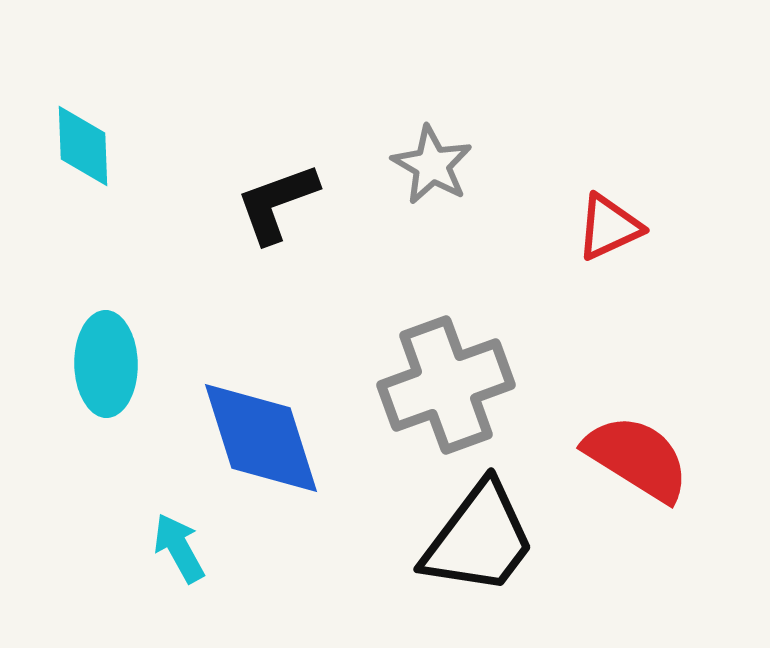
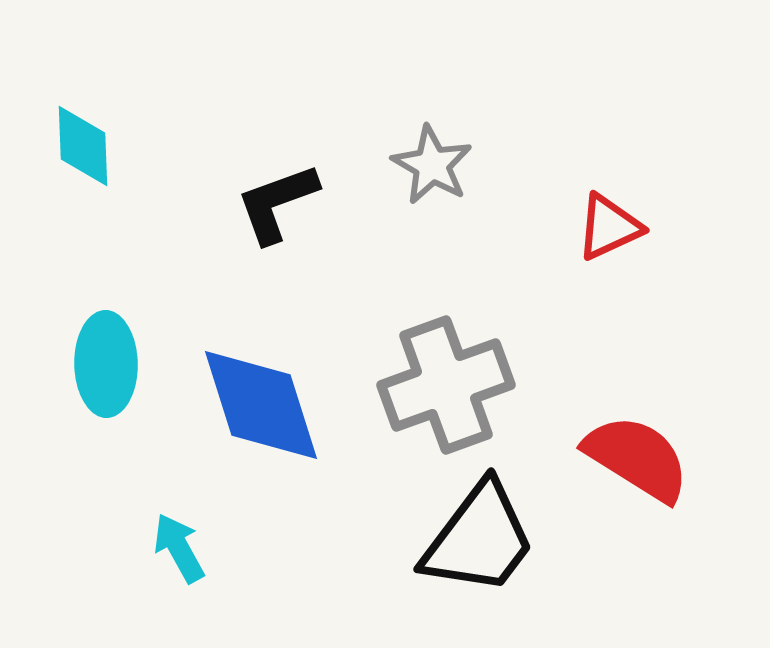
blue diamond: moved 33 px up
